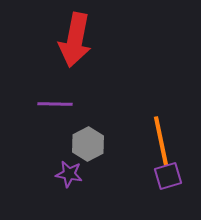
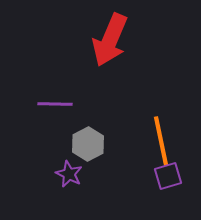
red arrow: moved 35 px right; rotated 12 degrees clockwise
purple star: rotated 16 degrees clockwise
